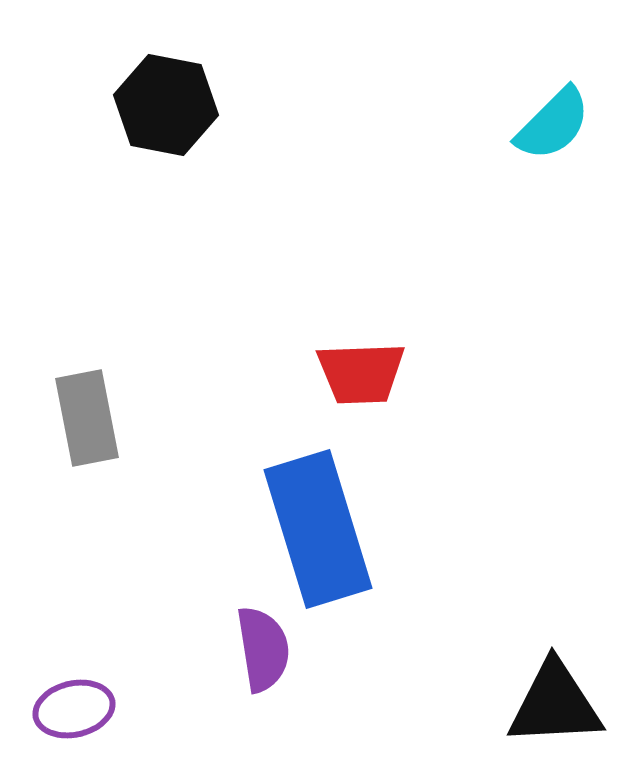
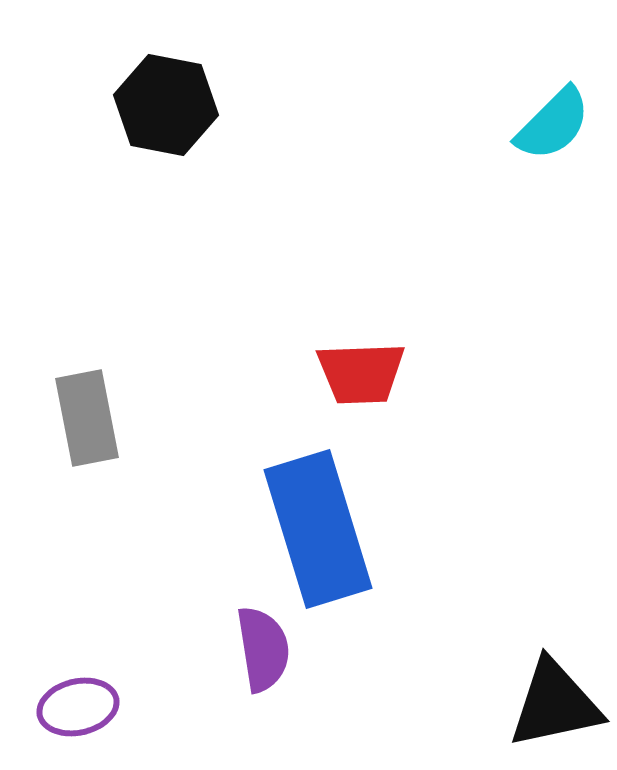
black triangle: rotated 9 degrees counterclockwise
purple ellipse: moved 4 px right, 2 px up
